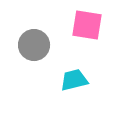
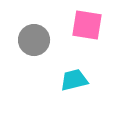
gray circle: moved 5 px up
